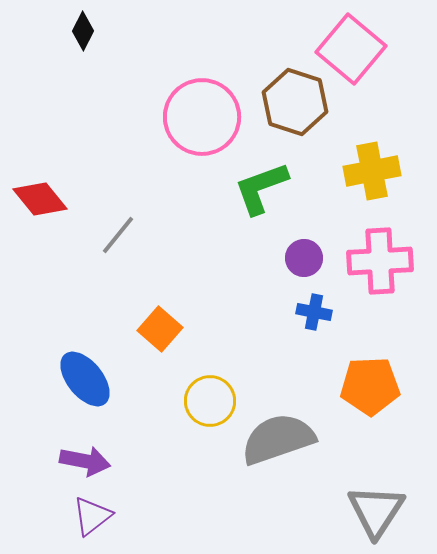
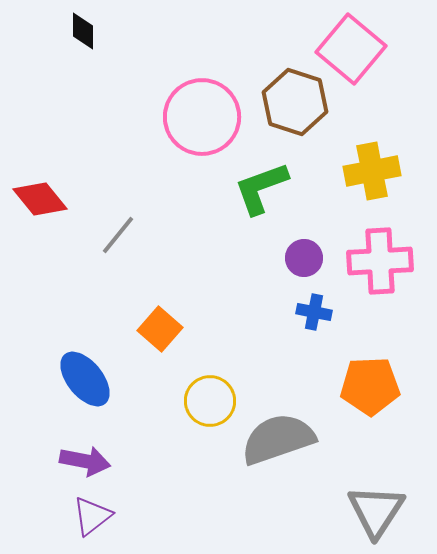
black diamond: rotated 27 degrees counterclockwise
